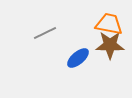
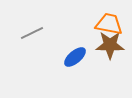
gray line: moved 13 px left
blue ellipse: moved 3 px left, 1 px up
